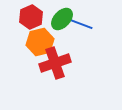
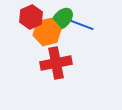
blue line: moved 1 px right, 1 px down
orange hexagon: moved 7 px right, 10 px up
red cross: moved 1 px right; rotated 8 degrees clockwise
